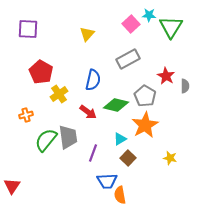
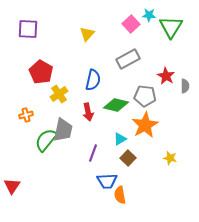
gray pentagon: rotated 25 degrees counterclockwise
red arrow: rotated 42 degrees clockwise
gray trapezoid: moved 5 px left, 7 px up; rotated 20 degrees clockwise
